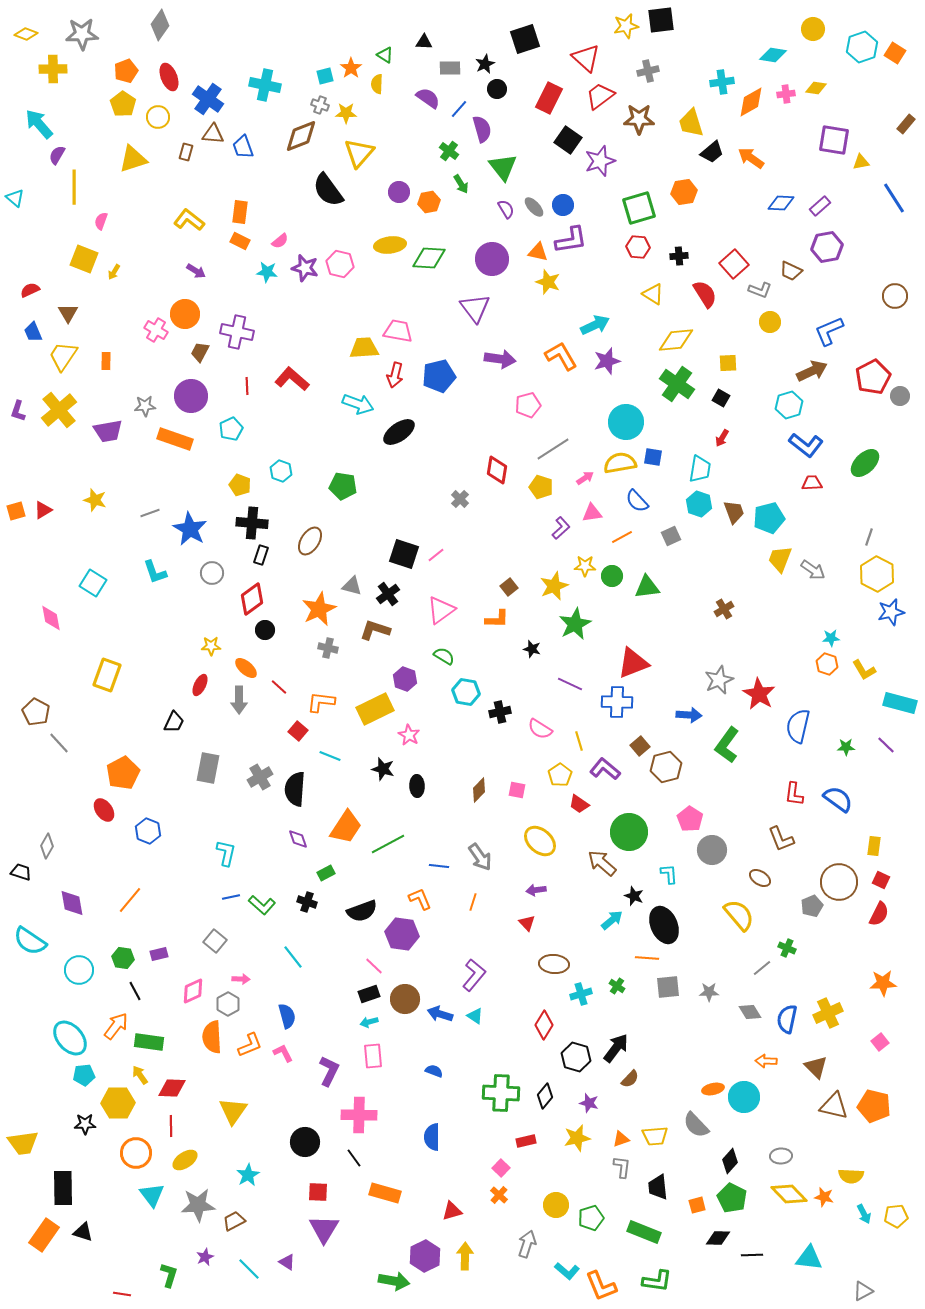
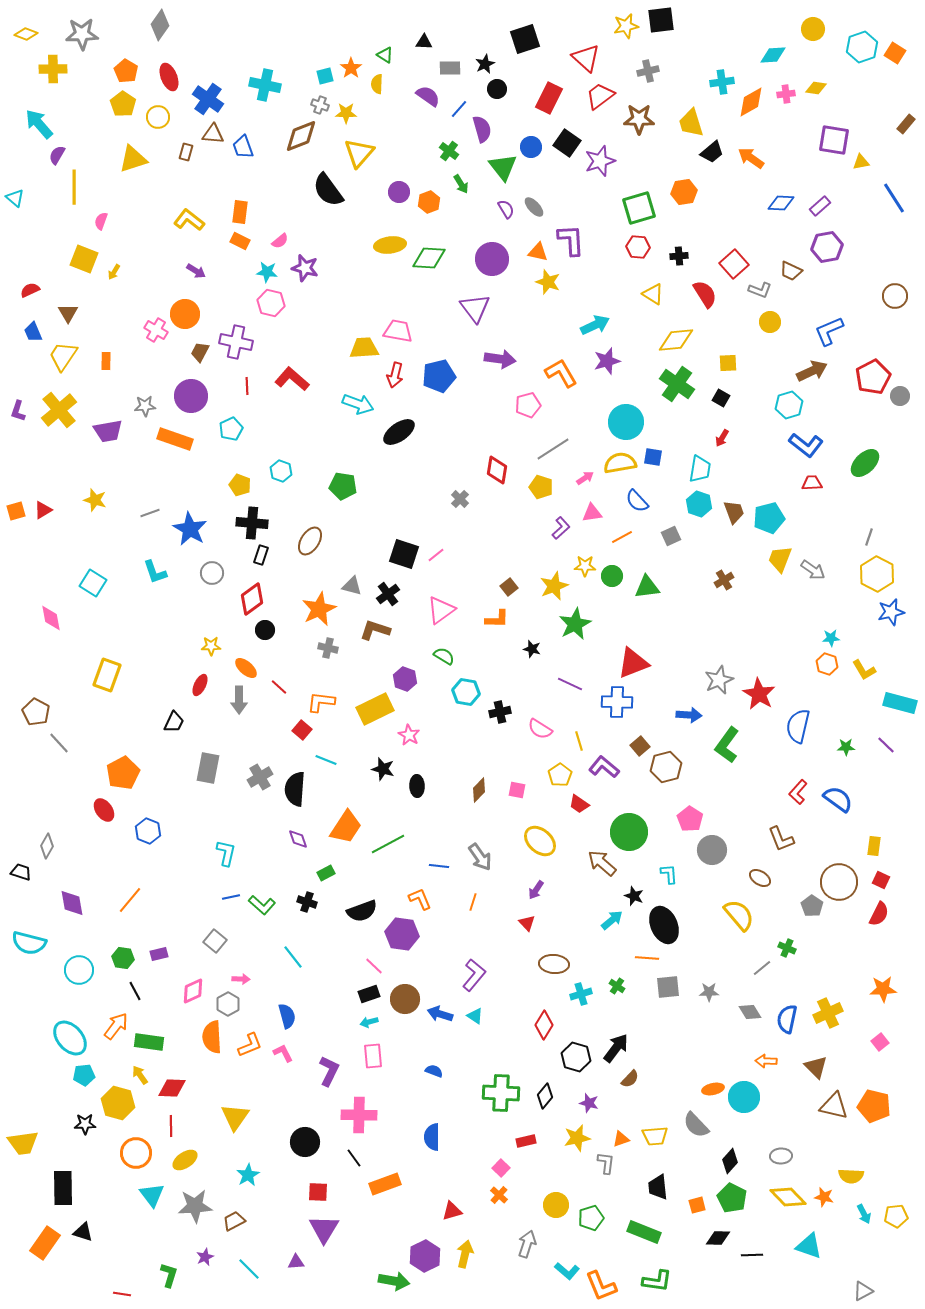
cyan diamond at (773, 55): rotated 12 degrees counterclockwise
orange pentagon at (126, 71): rotated 20 degrees counterclockwise
purple semicircle at (428, 98): moved 2 px up
black square at (568, 140): moved 1 px left, 3 px down
orange hexagon at (429, 202): rotated 10 degrees counterclockwise
blue circle at (563, 205): moved 32 px left, 58 px up
purple L-shape at (571, 240): rotated 84 degrees counterclockwise
pink hexagon at (340, 264): moved 69 px left, 39 px down
purple cross at (237, 332): moved 1 px left, 10 px down
orange L-shape at (561, 356): moved 17 px down
brown cross at (724, 609): moved 29 px up
red square at (298, 731): moved 4 px right, 1 px up
cyan line at (330, 756): moved 4 px left, 4 px down
purple L-shape at (605, 769): moved 1 px left, 2 px up
red L-shape at (794, 794): moved 4 px right, 2 px up; rotated 35 degrees clockwise
purple arrow at (536, 890): rotated 48 degrees counterclockwise
gray pentagon at (812, 906): rotated 15 degrees counterclockwise
cyan semicircle at (30, 941): moved 1 px left, 2 px down; rotated 20 degrees counterclockwise
orange star at (883, 983): moved 6 px down
yellow hexagon at (118, 1103): rotated 16 degrees clockwise
yellow triangle at (233, 1111): moved 2 px right, 6 px down
gray L-shape at (622, 1167): moved 16 px left, 4 px up
orange rectangle at (385, 1193): moved 9 px up; rotated 36 degrees counterclockwise
yellow diamond at (789, 1194): moved 1 px left, 3 px down
gray star at (198, 1205): moved 3 px left, 1 px down
orange rectangle at (44, 1235): moved 1 px right, 8 px down
yellow arrow at (465, 1256): moved 2 px up; rotated 12 degrees clockwise
cyan triangle at (809, 1258): moved 12 px up; rotated 12 degrees clockwise
purple triangle at (287, 1262): moved 9 px right; rotated 36 degrees counterclockwise
